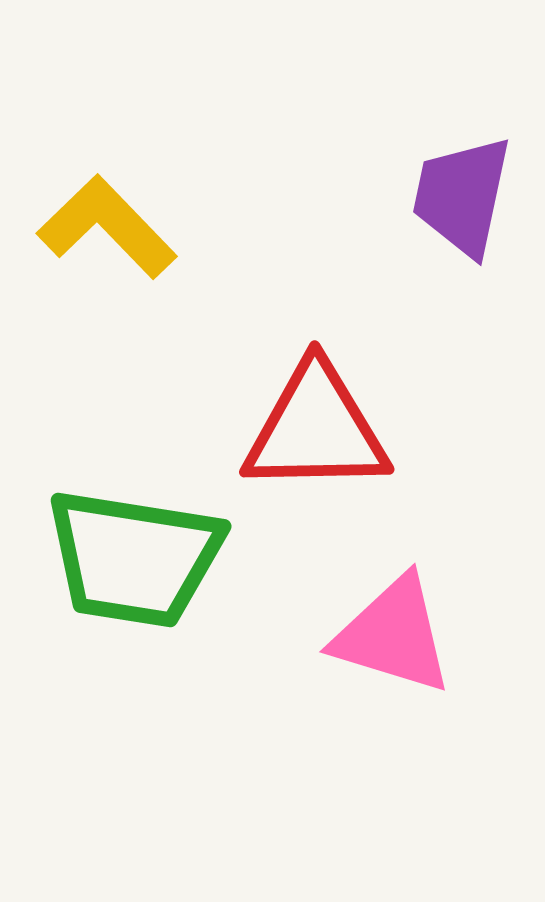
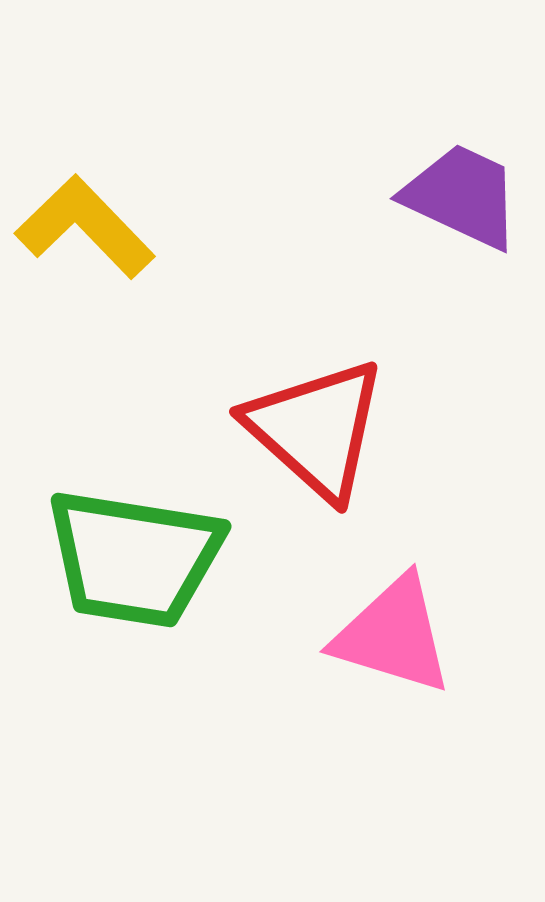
purple trapezoid: rotated 103 degrees clockwise
yellow L-shape: moved 22 px left
red triangle: rotated 43 degrees clockwise
